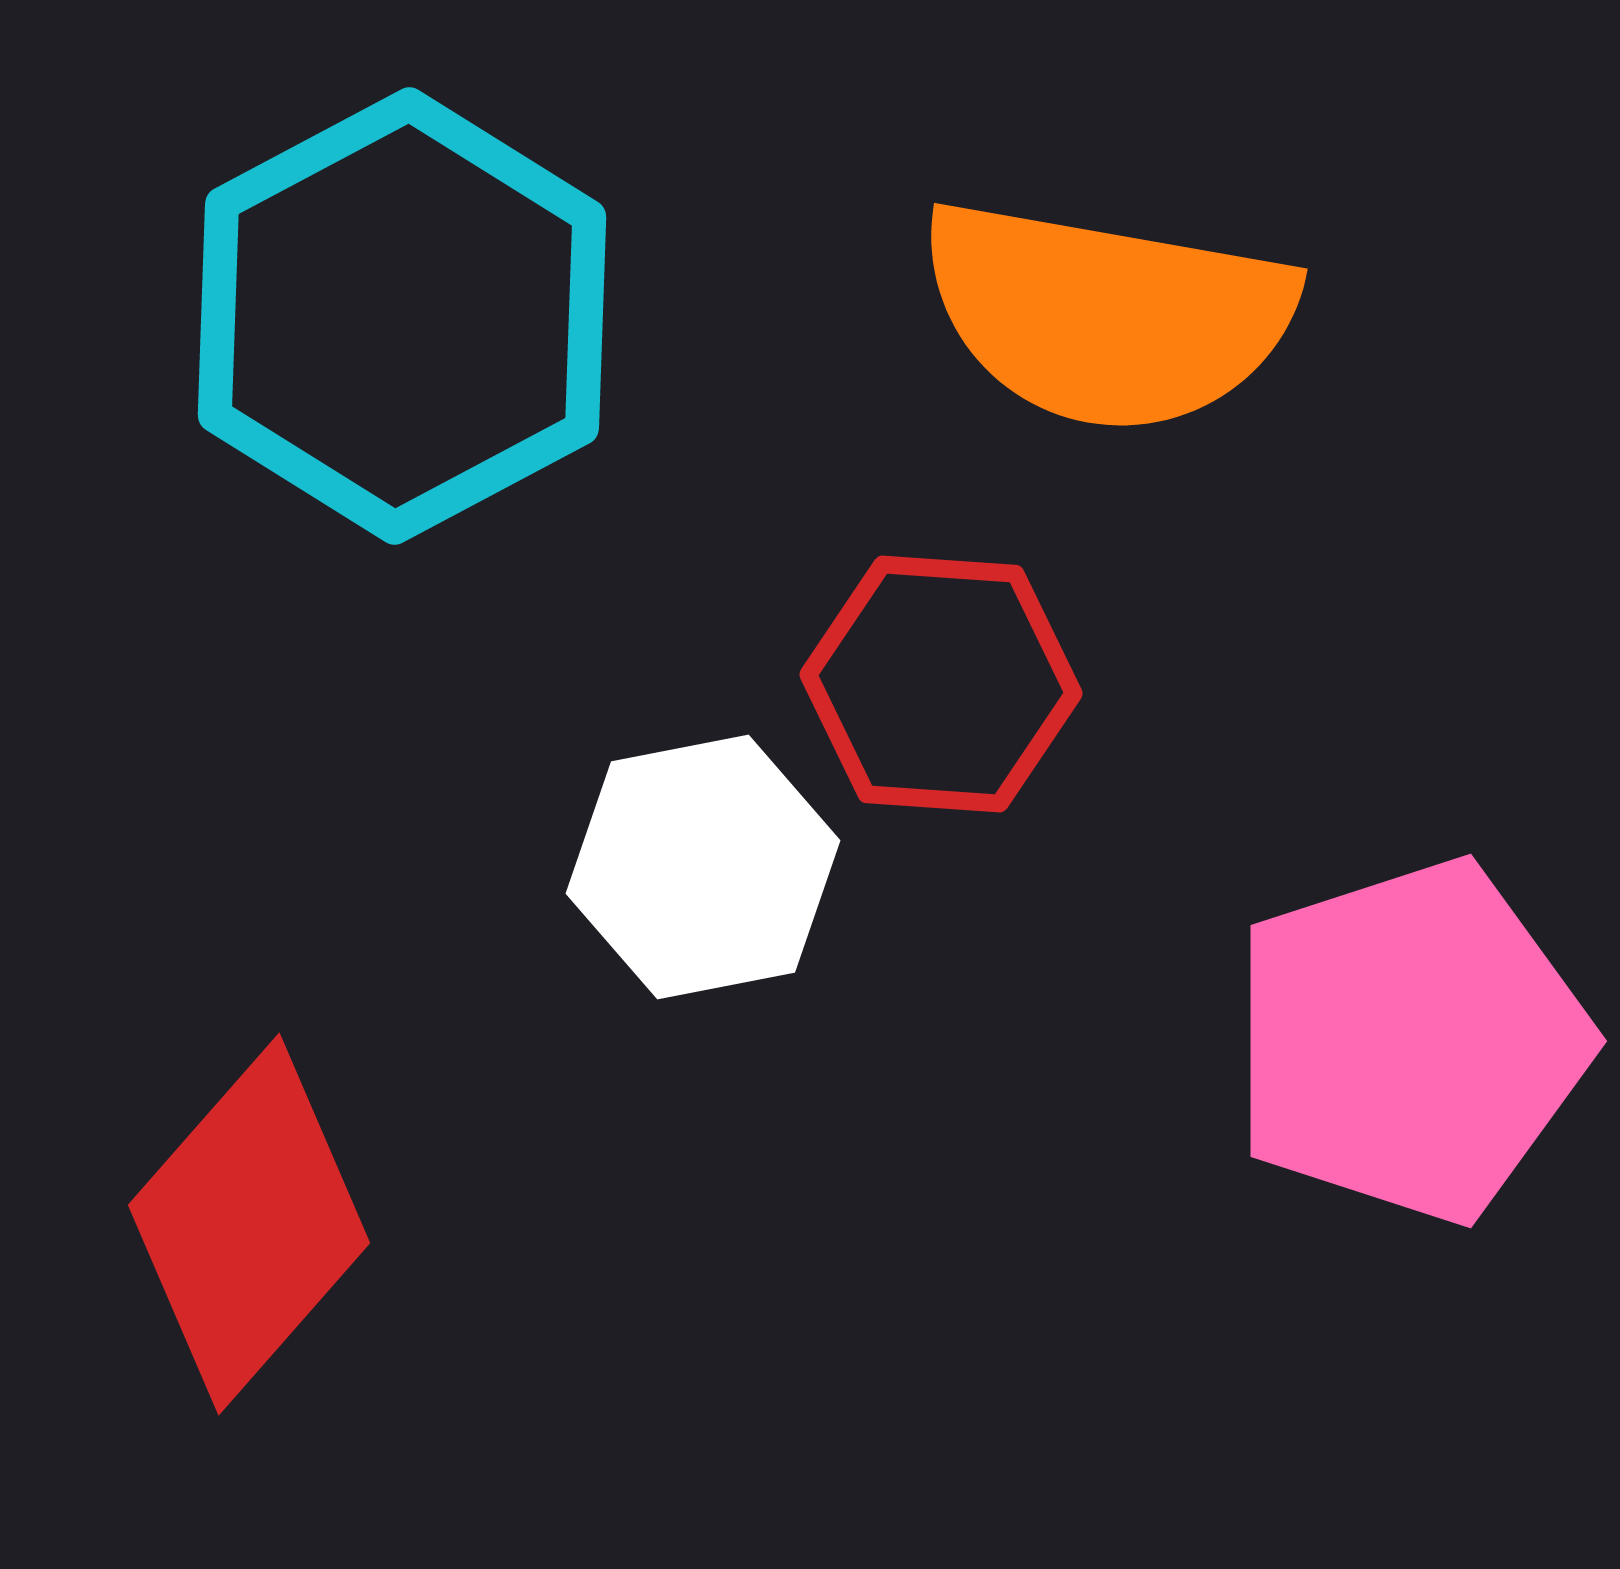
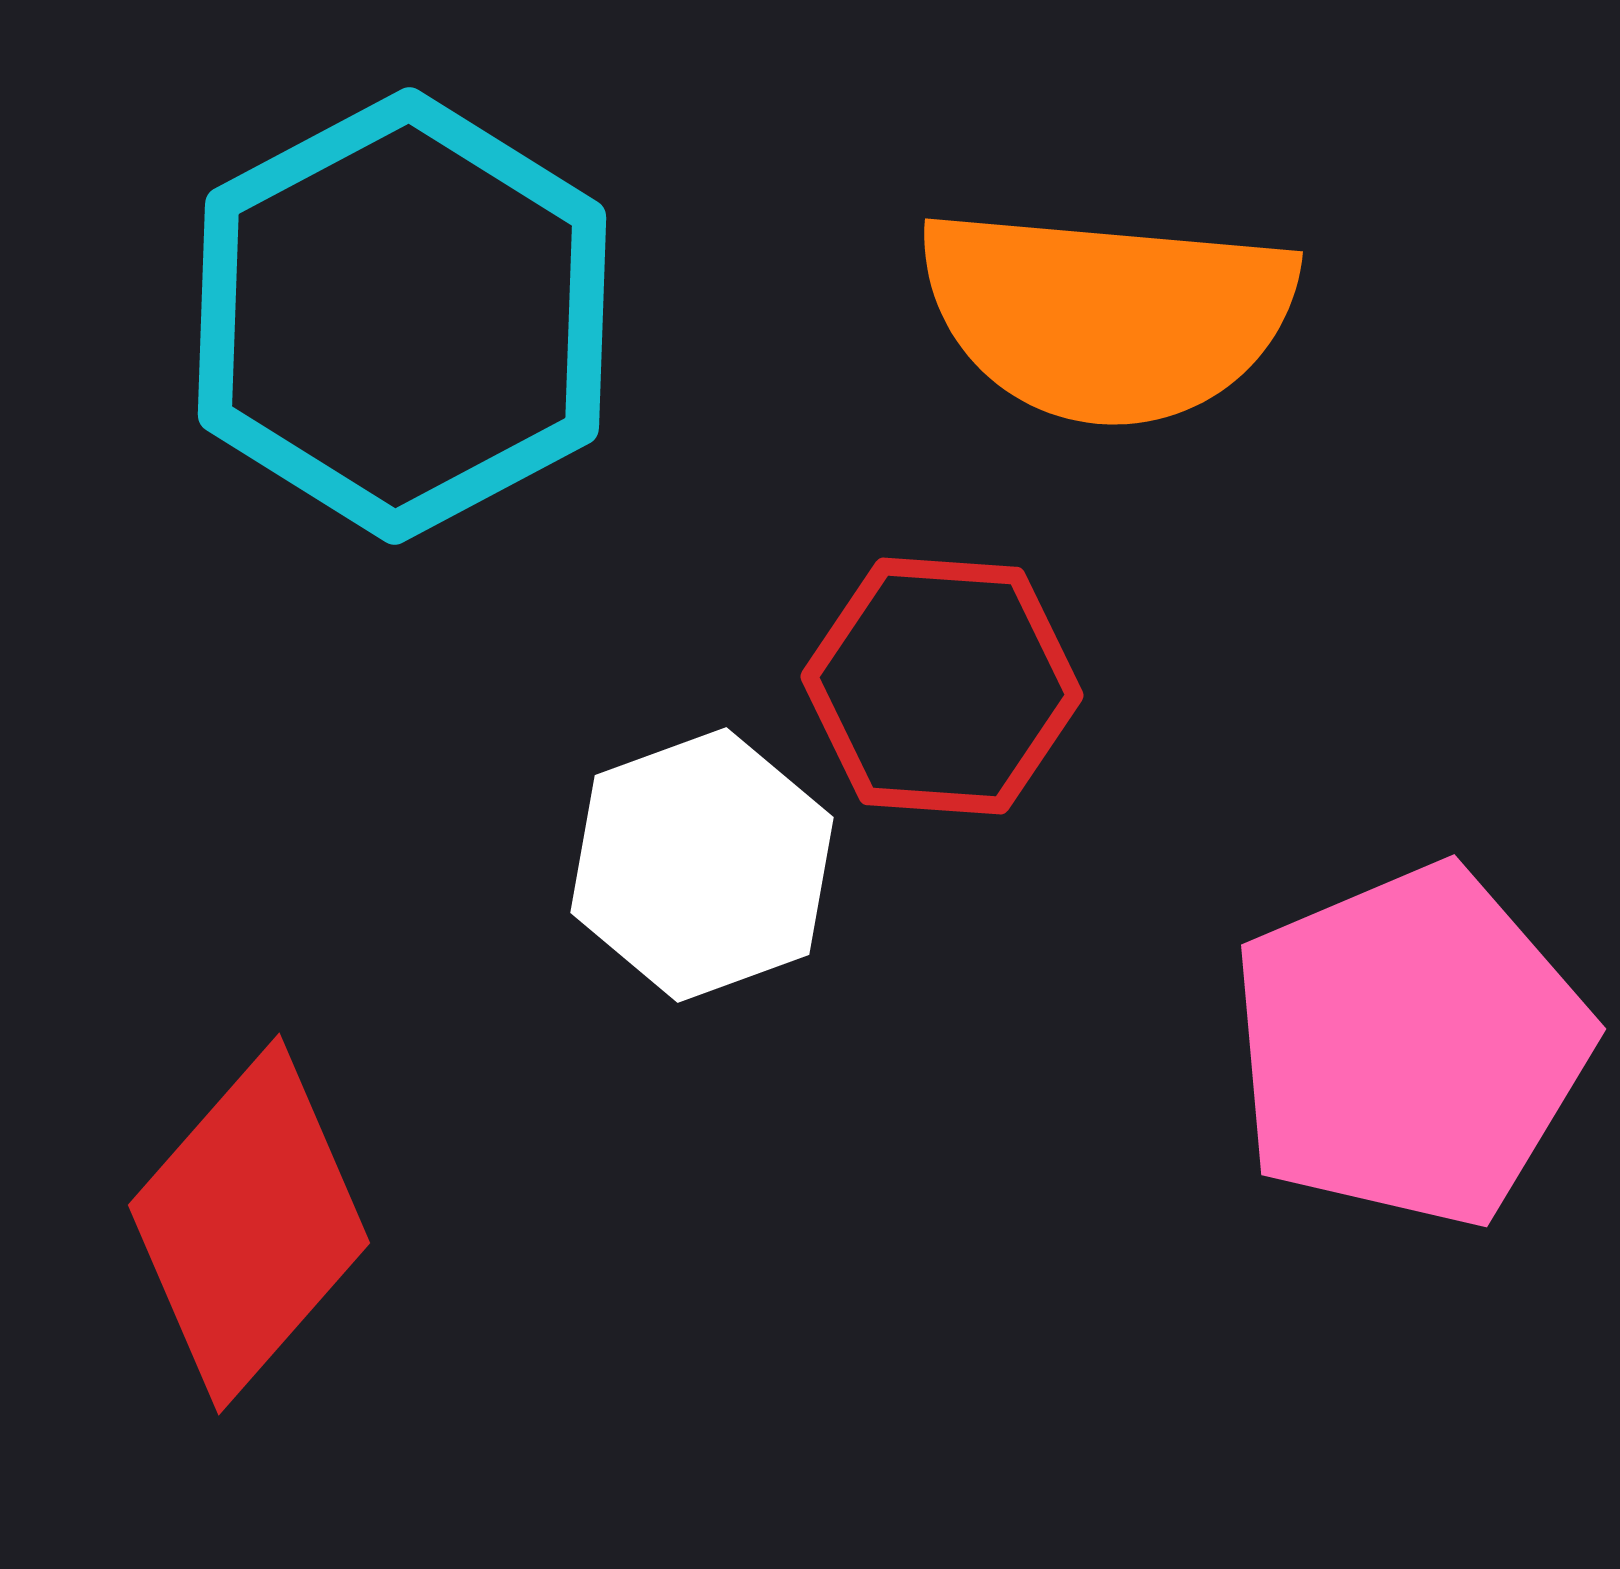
orange semicircle: rotated 5 degrees counterclockwise
red hexagon: moved 1 px right, 2 px down
white hexagon: moved 1 px left, 2 px up; rotated 9 degrees counterclockwise
pink pentagon: moved 5 px down; rotated 5 degrees counterclockwise
